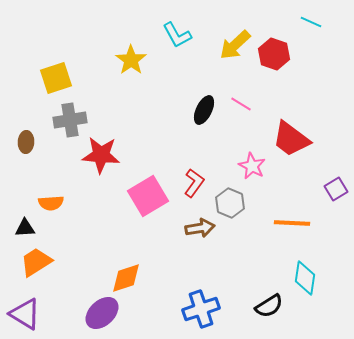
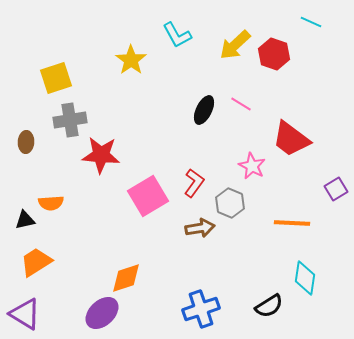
black triangle: moved 8 px up; rotated 10 degrees counterclockwise
